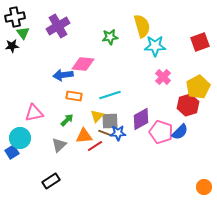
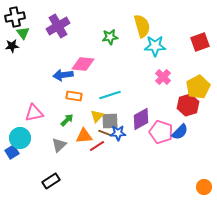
red line: moved 2 px right
